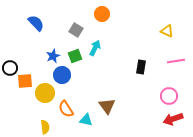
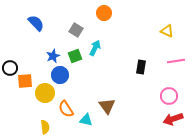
orange circle: moved 2 px right, 1 px up
blue circle: moved 2 px left
